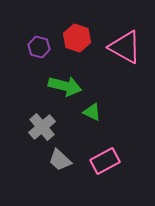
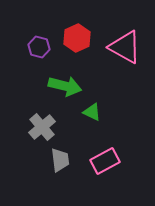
red hexagon: rotated 16 degrees clockwise
gray trapezoid: rotated 140 degrees counterclockwise
